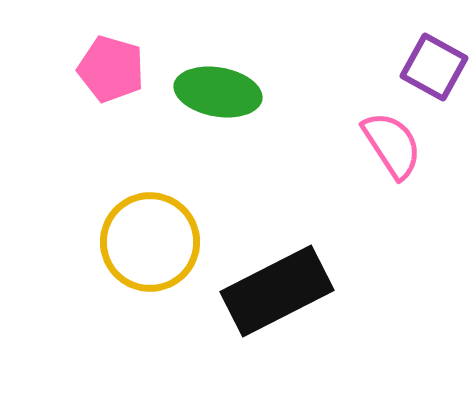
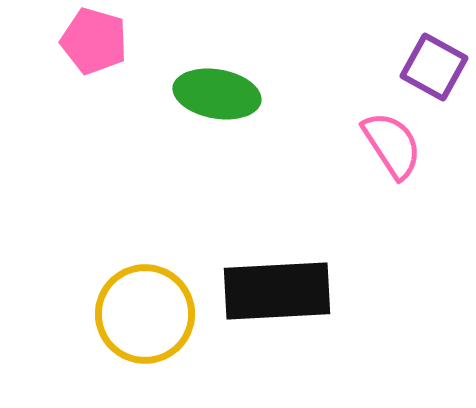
pink pentagon: moved 17 px left, 28 px up
green ellipse: moved 1 px left, 2 px down
yellow circle: moved 5 px left, 72 px down
black rectangle: rotated 24 degrees clockwise
